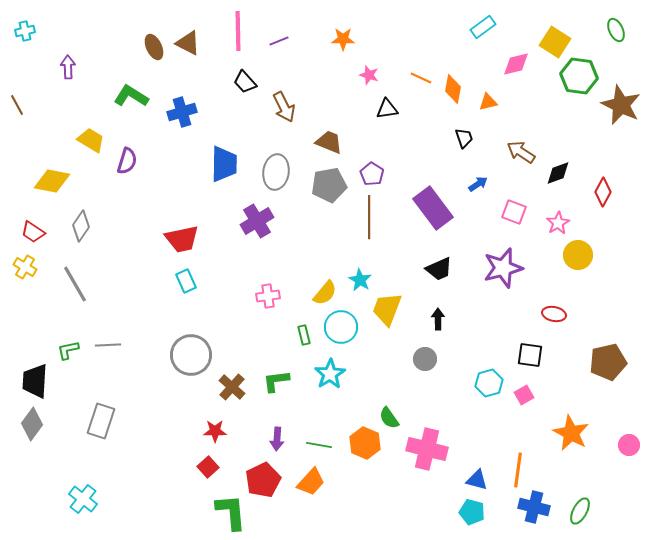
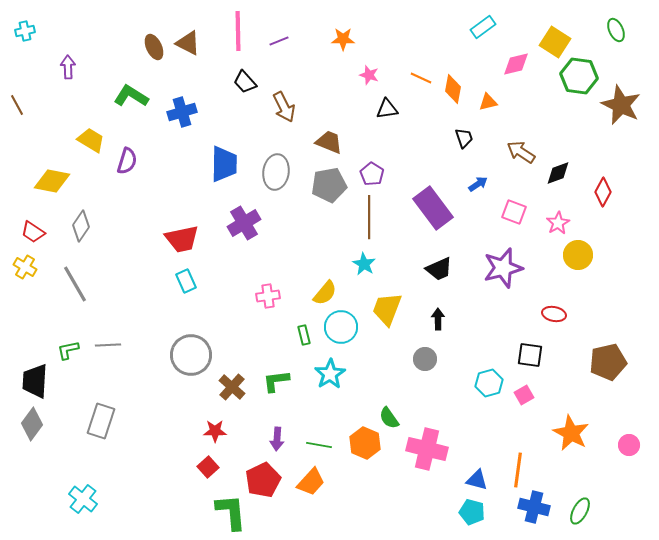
purple cross at (257, 221): moved 13 px left, 2 px down
cyan star at (360, 280): moved 4 px right, 16 px up
